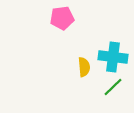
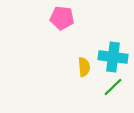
pink pentagon: rotated 15 degrees clockwise
